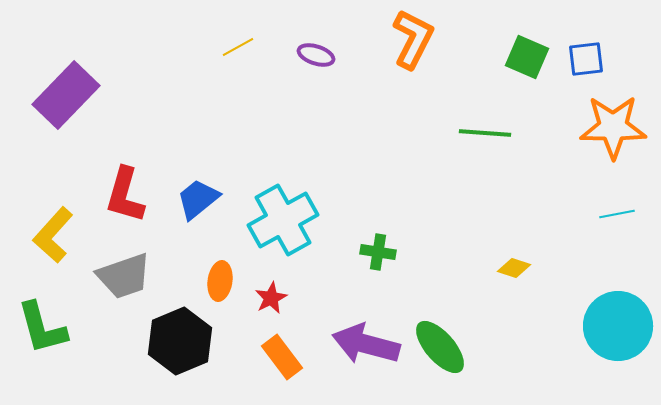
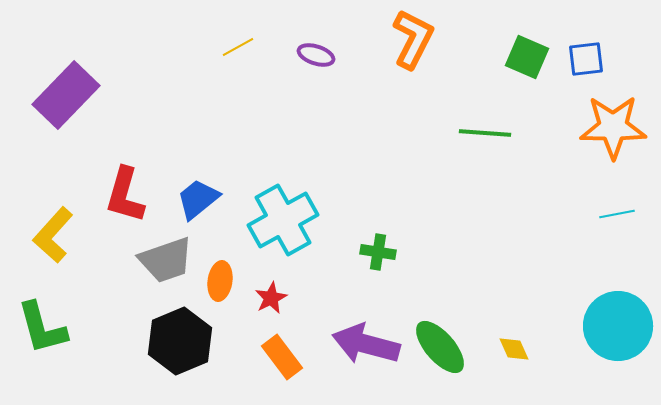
yellow diamond: moved 81 px down; rotated 48 degrees clockwise
gray trapezoid: moved 42 px right, 16 px up
